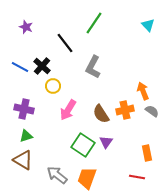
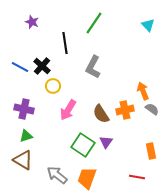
purple star: moved 6 px right, 5 px up
black line: rotated 30 degrees clockwise
gray semicircle: moved 2 px up
orange rectangle: moved 4 px right, 2 px up
